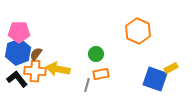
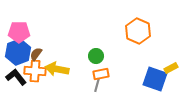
green circle: moved 2 px down
yellow arrow: moved 1 px left
black L-shape: moved 1 px left, 2 px up
gray line: moved 10 px right
